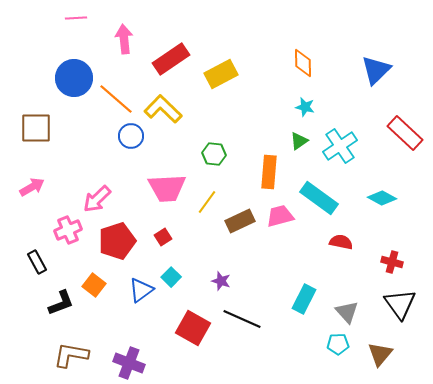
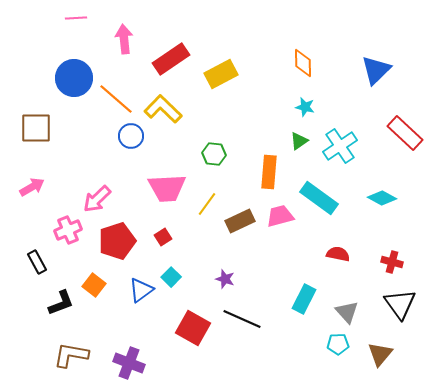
yellow line at (207, 202): moved 2 px down
red semicircle at (341, 242): moved 3 px left, 12 px down
purple star at (221, 281): moved 4 px right, 2 px up
